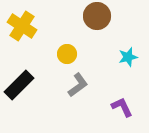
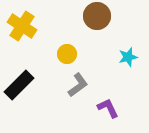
purple L-shape: moved 14 px left, 1 px down
